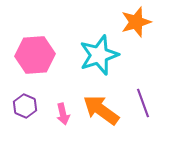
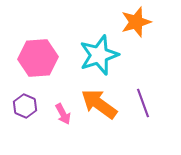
pink hexagon: moved 3 px right, 3 px down
orange arrow: moved 2 px left, 6 px up
pink arrow: rotated 15 degrees counterclockwise
